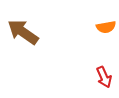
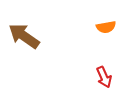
brown arrow: moved 1 px right, 4 px down
